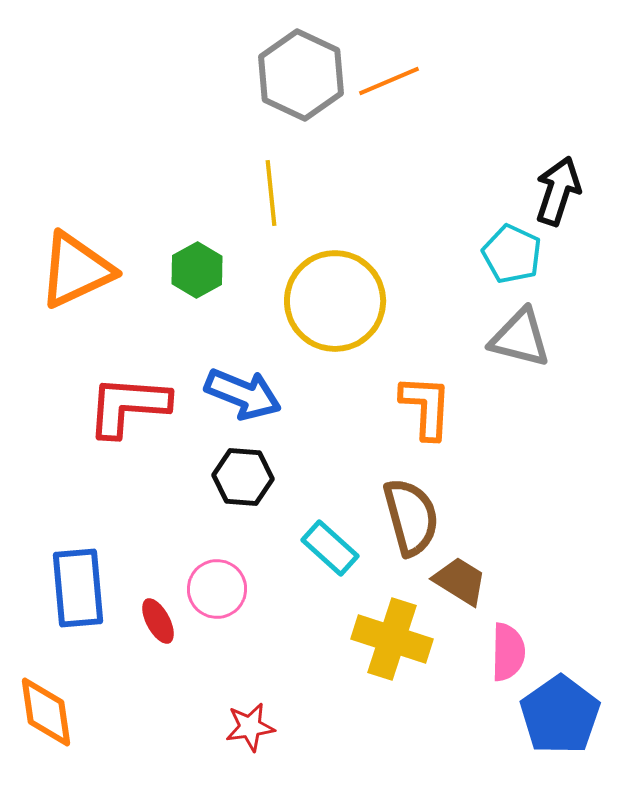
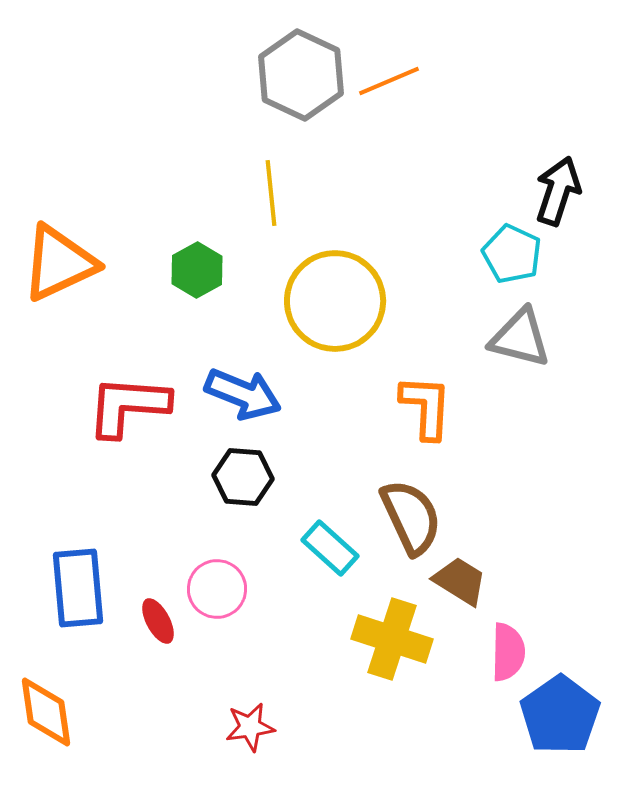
orange triangle: moved 17 px left, 7 px up
brown semicircle: rotated 10 degrees counterclockwise
